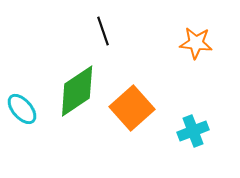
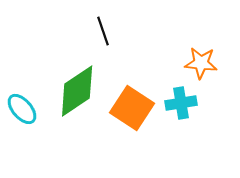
orange star: moved 5 px right, 20 px down
orange square: rotated 15 degrees counterclockwise
cyan cross: moved 12 px left, 28 px up; rotated 12 degrees clockwise
